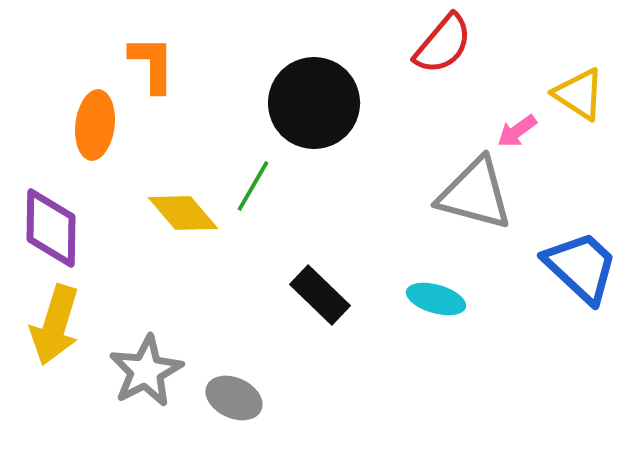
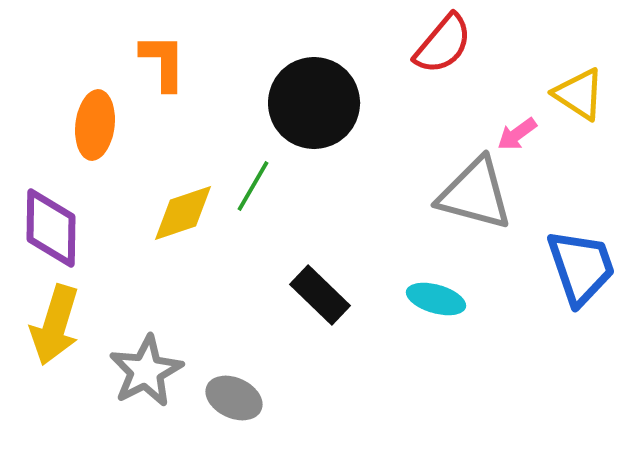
orange L-shape: moved 11 px right, 2 px up
pink arrow: moved 3 px down
yellow diamond: rotated 68 degrees counterclockwise
blue trapezoid: rotated 28 degrees clockwise
